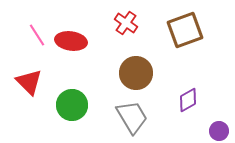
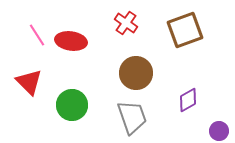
gray trapezoid: rotated 12 degrees clockwise
